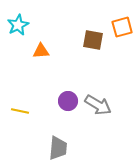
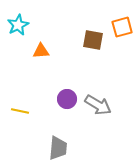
purple circle: moved 1 px left, 2 px up
